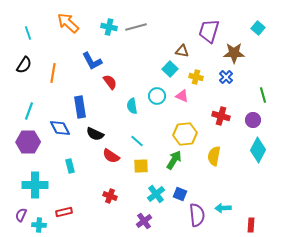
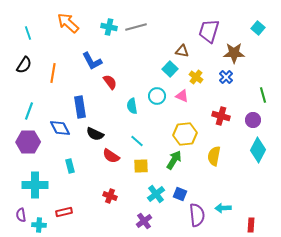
yellow cross at (196, 77): rotated 24 degrees clockwise
purple semicircle at (21, 215): rotated 32 degrees counterclockwise
